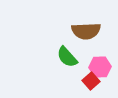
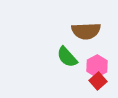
pink hexagon: moved 3 px left, 1 px up; rotated 25 degrees counterclockwise
red square: moved 7 px right
